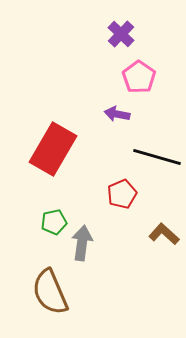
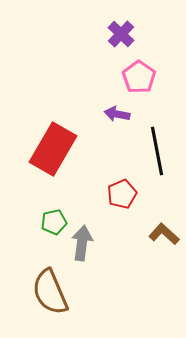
black line: moved 6 px up; rotated 63 degrees clockwise
